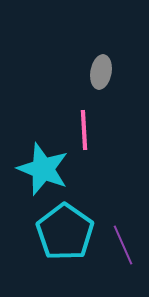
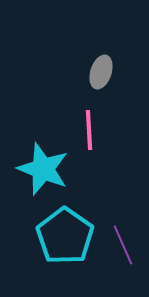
gray ellipse: rotated 8 degrees clockwise
pink line: moved 5 px right
cyan pentagon: moved 4 px down
